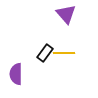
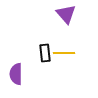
black rectangle: rotated 42 degrees counterclockwise
